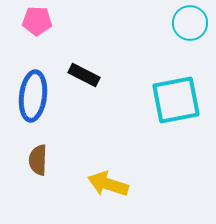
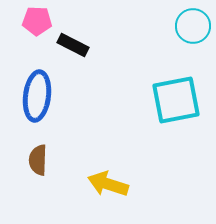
cyan circle: moved 3 px right, 3 px down
black rectangle: moved 11 px left, 30 px up
blue ellipse: moved 4 px right
